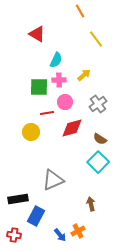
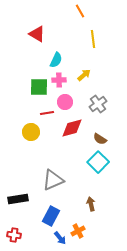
yellow line: moved 3 px left; rotated 30 degrees clockwise
blue rectangle: moved 15 px right
blue arrow: moved 3 px down
